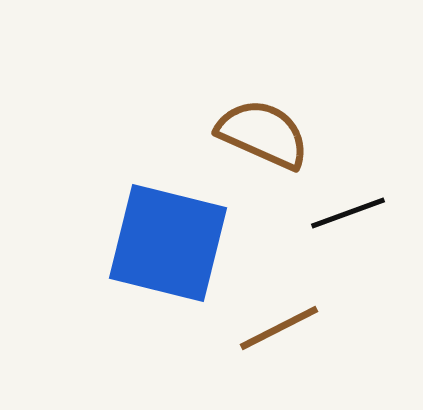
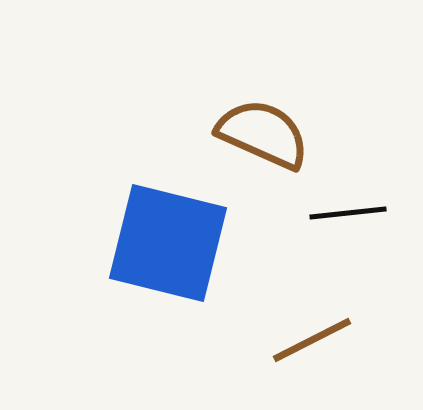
black line: rotated 14 degrees clockwise
brown line: moved 33 px right, 12 px down
